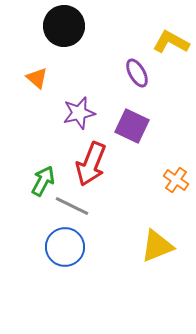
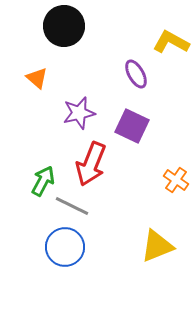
purple ellipse: moved 1 px left, 1 px down
